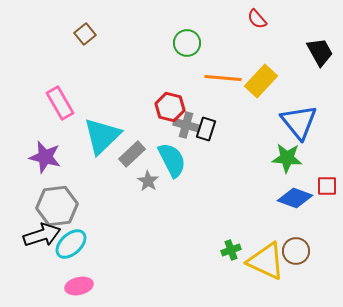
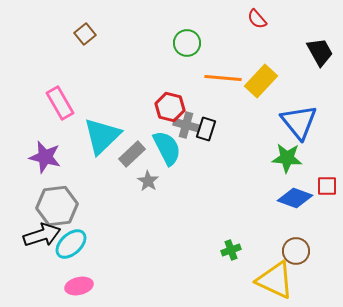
cyan semicircle: moved 5 px left, 12 px up
yellow triangle: moved 9 px right, 19 px down
